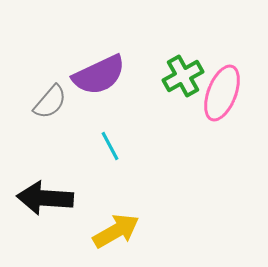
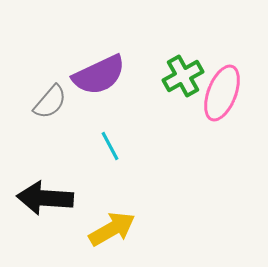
yellow arrow: moved 4 px left, 2 px up
